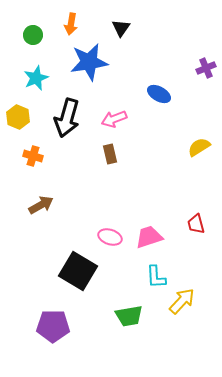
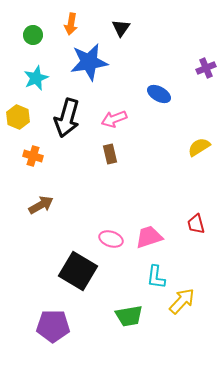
pink ellipse: moved 1 px right, 2 px down
cyan L-shape: rotated 10 degrees clockwise
